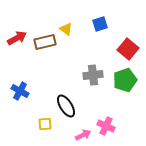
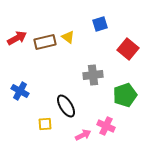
yellow triangle: moved 2 px right, 8 px down
green pentagon: moved 15 px down
